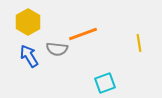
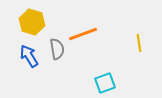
yellow hexagon: moved 4 px right; rotated 15 degrees counterclockwise
gray semicircle: rotated 105 degrees counterclockwise
